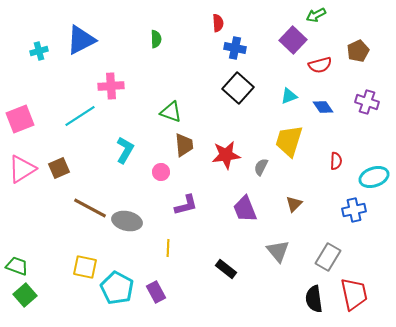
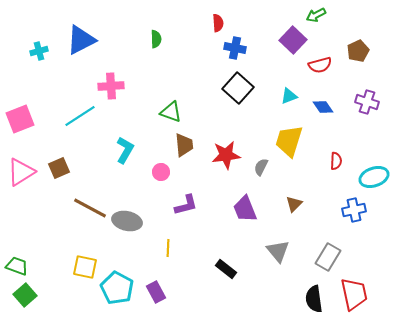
pink triangle at (22, 169): moved 1 px left, 3 px down
